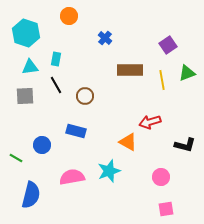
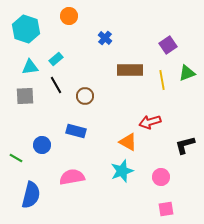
cyan hexagon: moved 4 px up
cyan rectangle: rotated 40 degrees clockwise
black L-shape: rotated 150 degrees clockwise
cyan star: moved 13 px right
